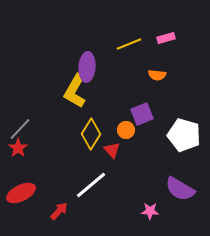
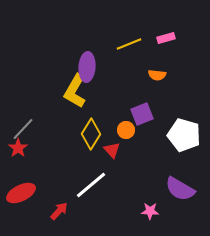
gray line: moved 3 px right
